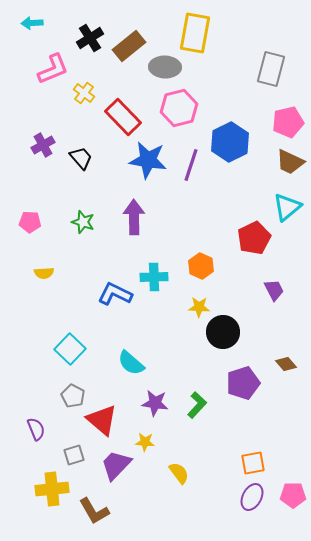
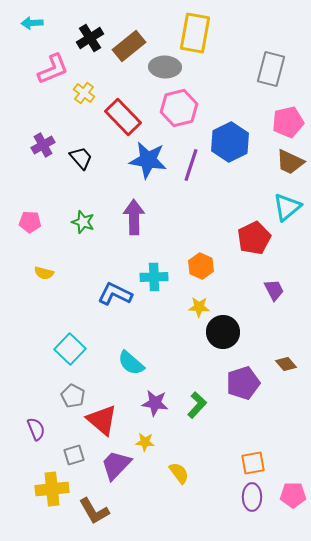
yellow semicircle at (44, 273): rotated 18 degrees clockwise
purple ellipse at (252, 497): rotated 28 degrees counterclockwise
